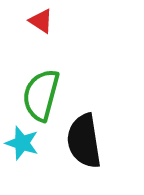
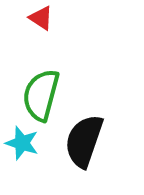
red triangle: moved 3 px up
black semicircle: rotated 28 degrees clockwise
